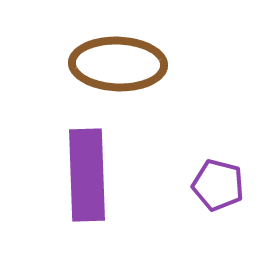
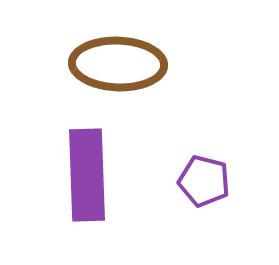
purple pentagon: moved 14 px left, 4 px up
